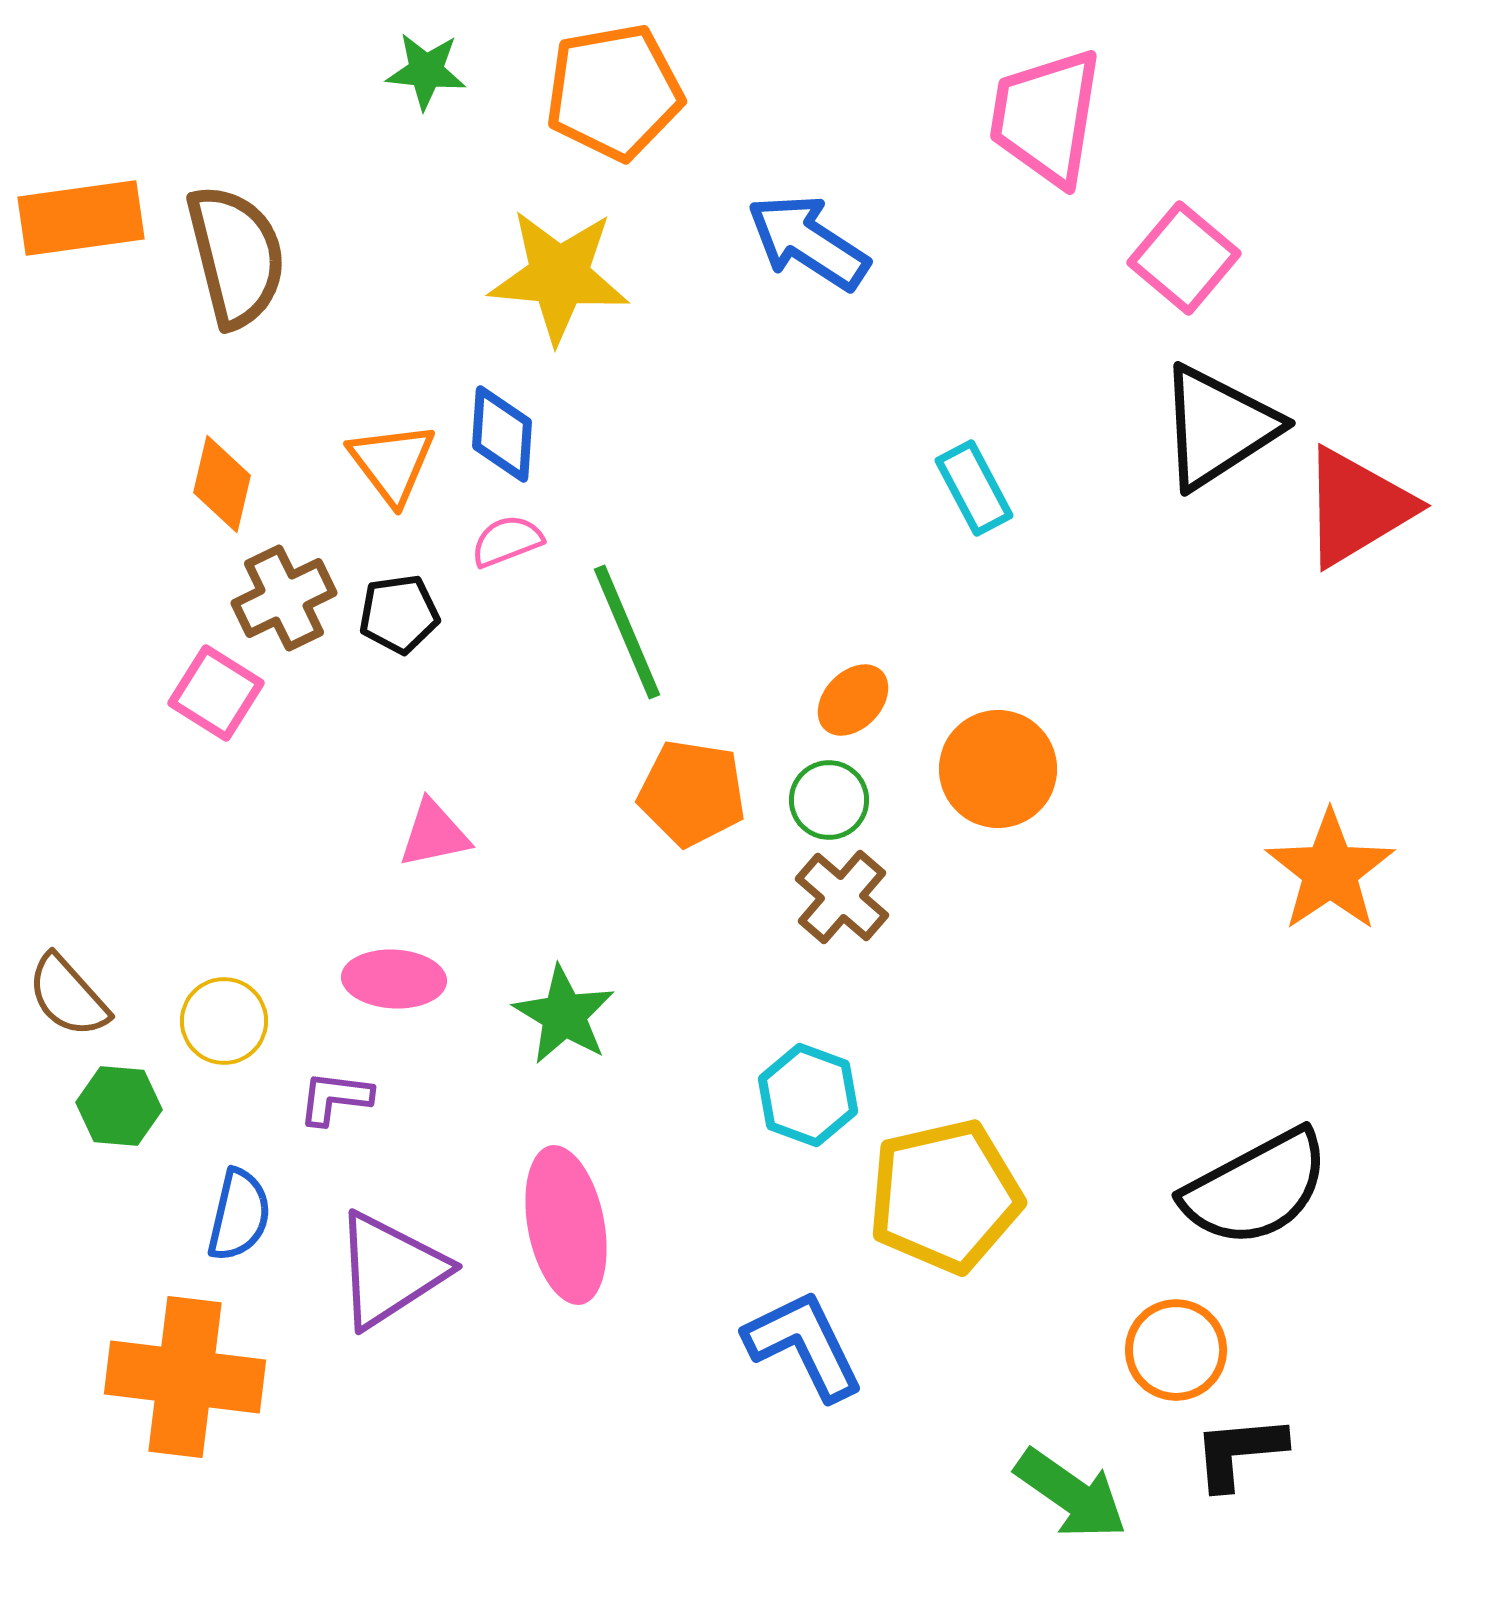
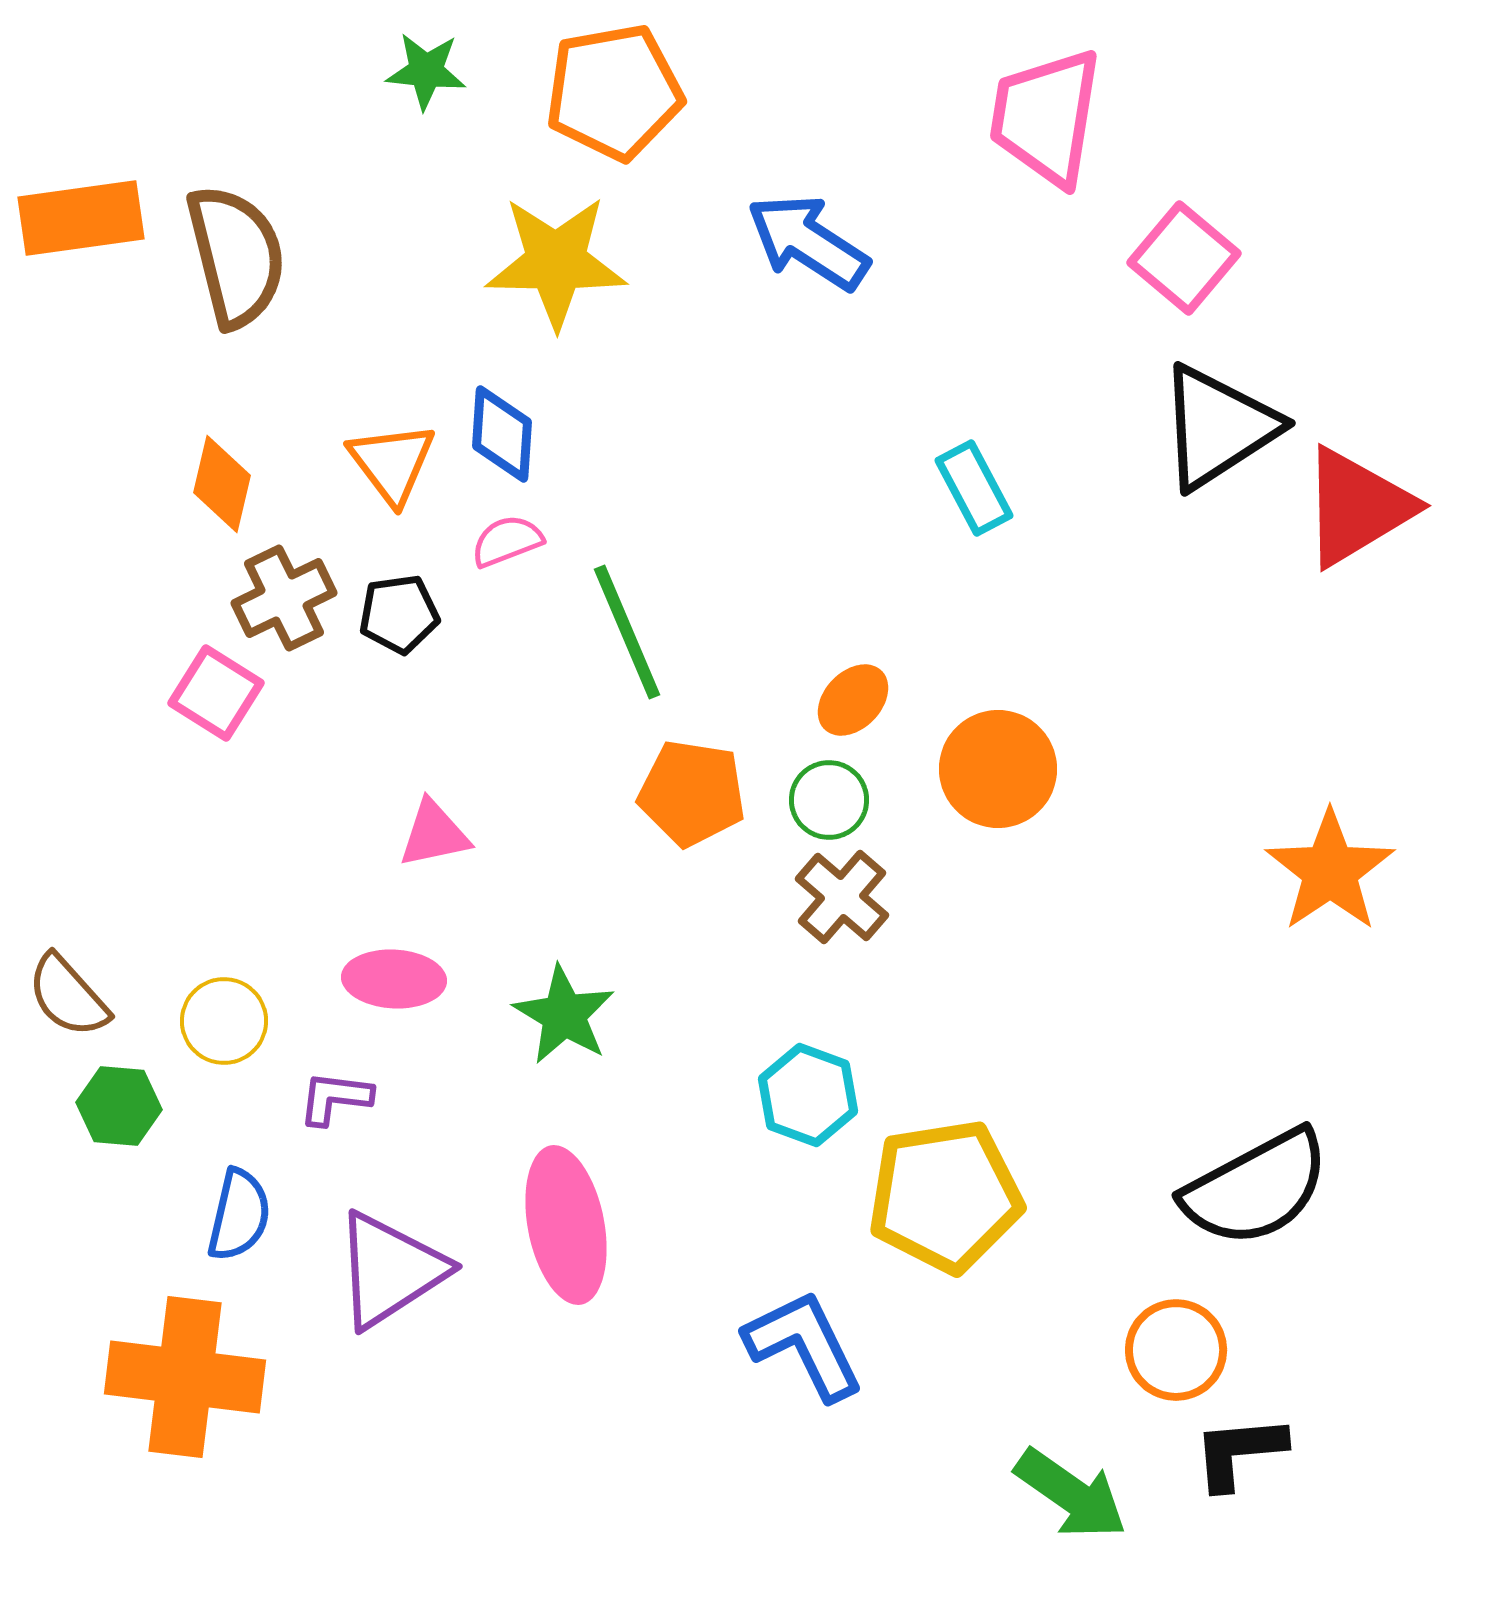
yellow star at (559, 276): moved 3 px left, 14 px up; rotated 4 degrees counterclockwise
yellow pentagon at (945, 1196): rotated 4 degrees clockwise
